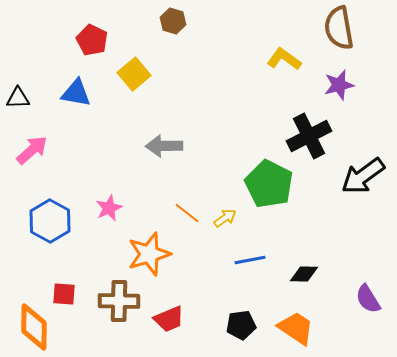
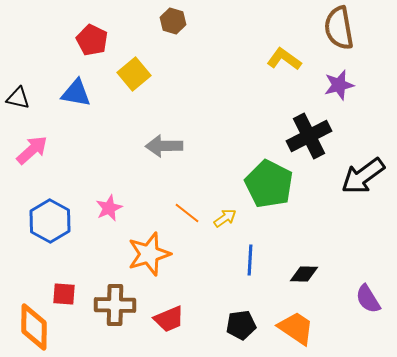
black triangle: rotated 15 degrees clockwise
blue line: rotated 76 degrees counterclockwise
brown cross: moved 4 px left, 4 px down
